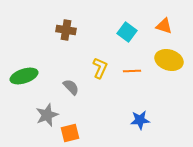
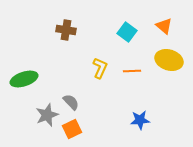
orange triangle: rotated 24 degrees clockwise
green ellipse: moved 3 px down
gray semicircle: moved 15 px down
orange square: moved 2 px right, 4 px up; rotated 12 degrees counterclockwise
